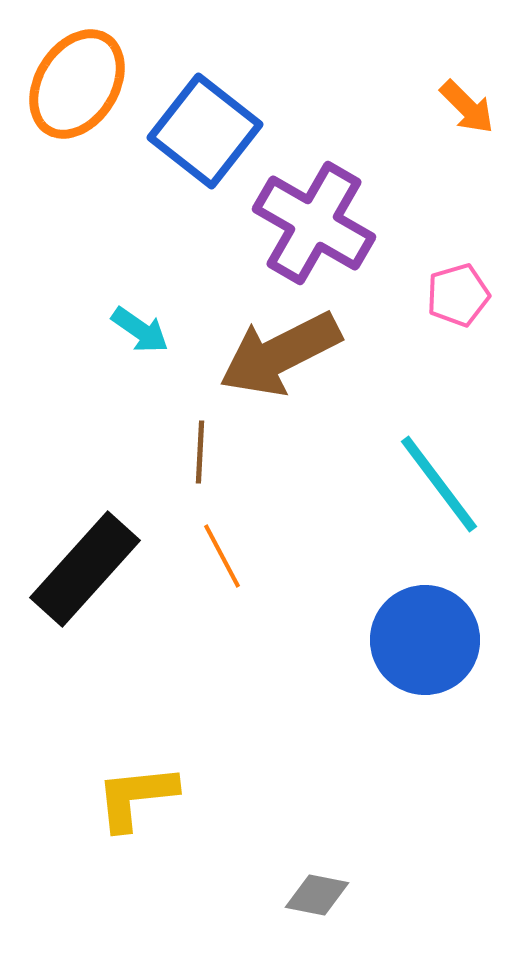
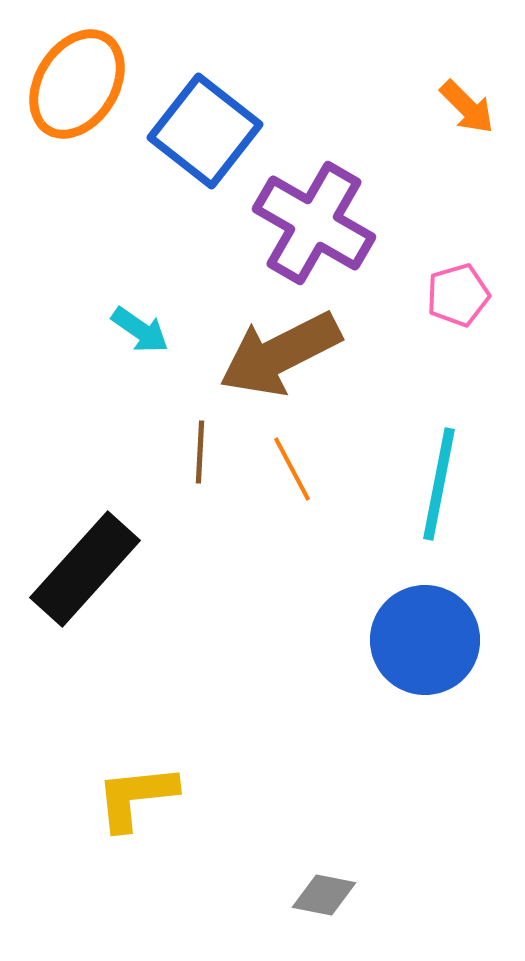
cyan line: rotated 48 degrees clockwise
orange line: moved 70 px right, 87 px up
gray diamond: moved 7 px right
